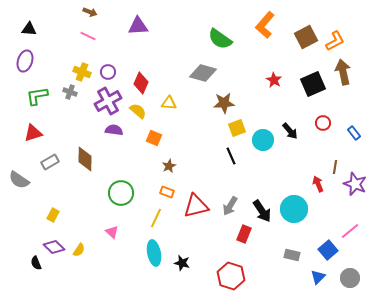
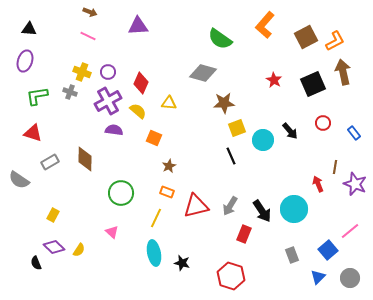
red triangle at (33, 133): rotated 36 degrees clockwise
gray rectangle at (292, 255): rotated 56 degrees clockwise
